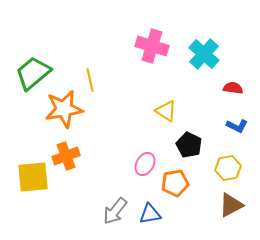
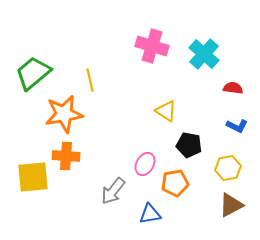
orange star: moved 5 px down
black pentagon: rotated 15 degrees counterclockwise
orange cross: rotated 24 degrees clockwise
gray arrow: moved 2 px left, 20 px up
